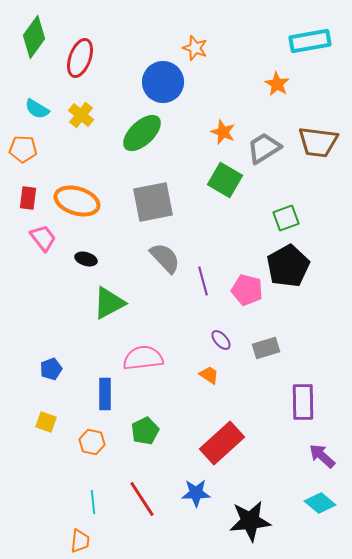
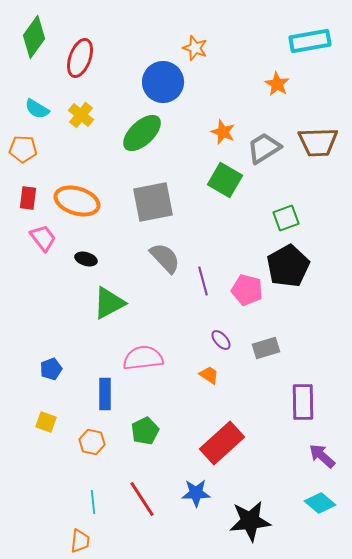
brown trapezoid at (318, 142): rotated 9 degrees counterclockwise
